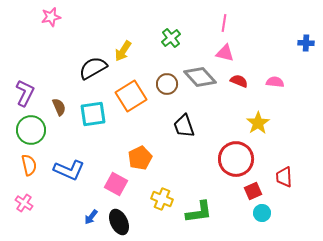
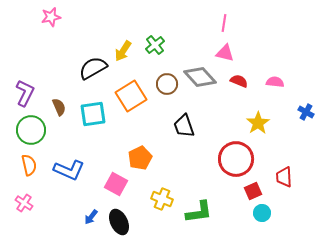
green cross: moved 16 px left, 7 px down
blue cross: moved 69 px down; rotated 28 degrees clockwise
